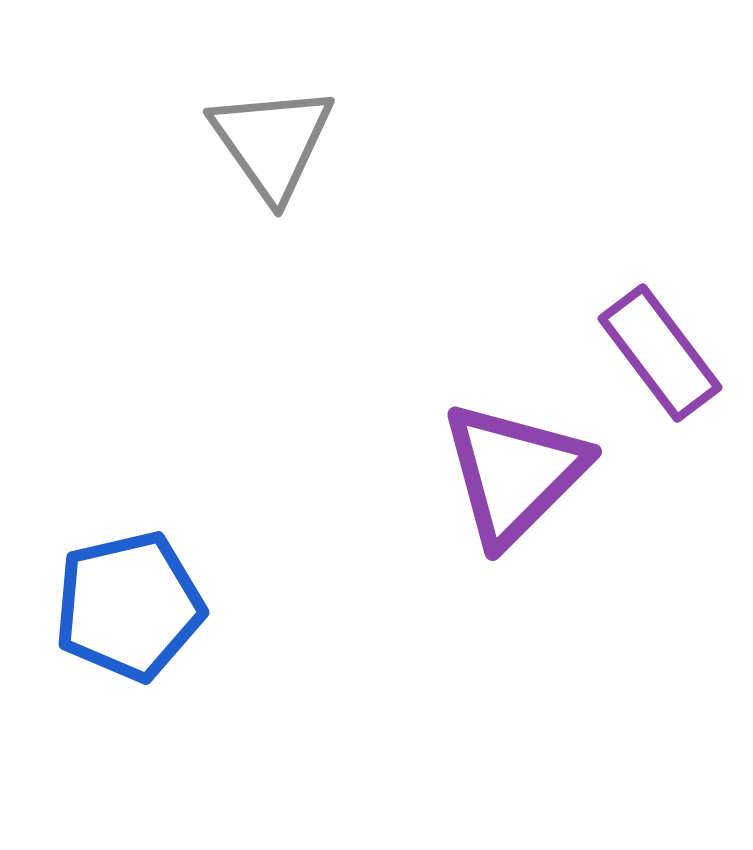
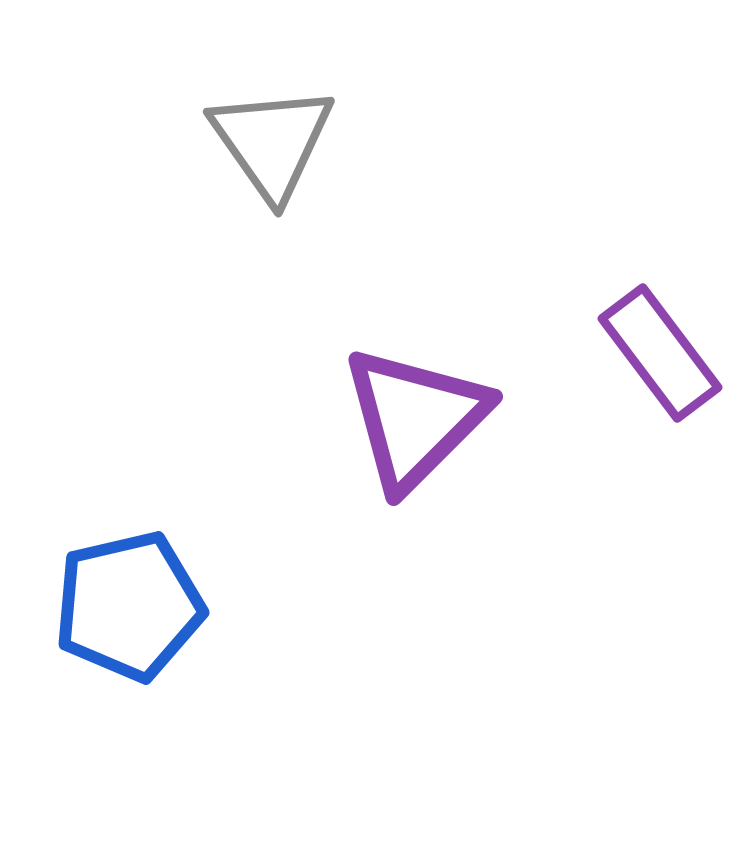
purple triangle: moved 99 px left, 55 px up
